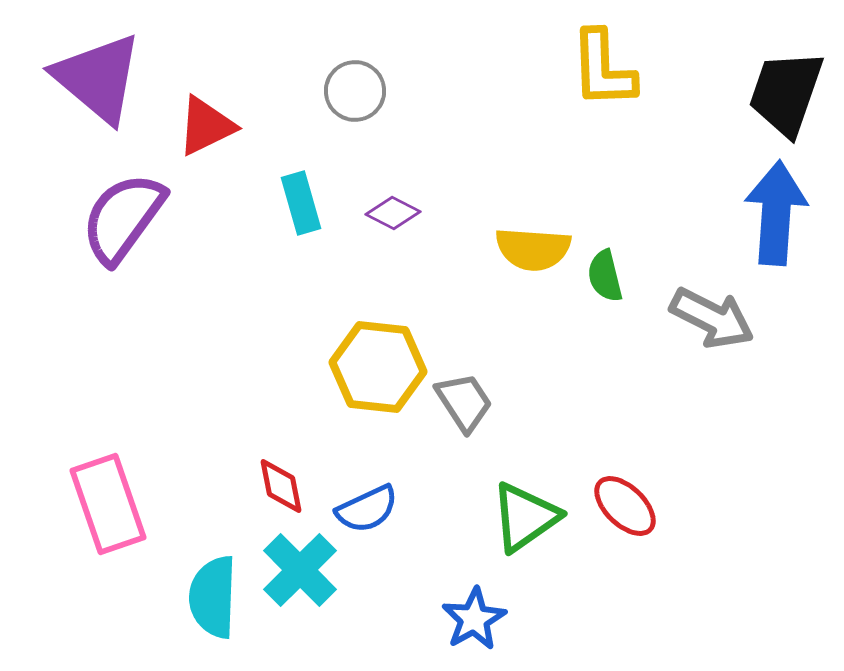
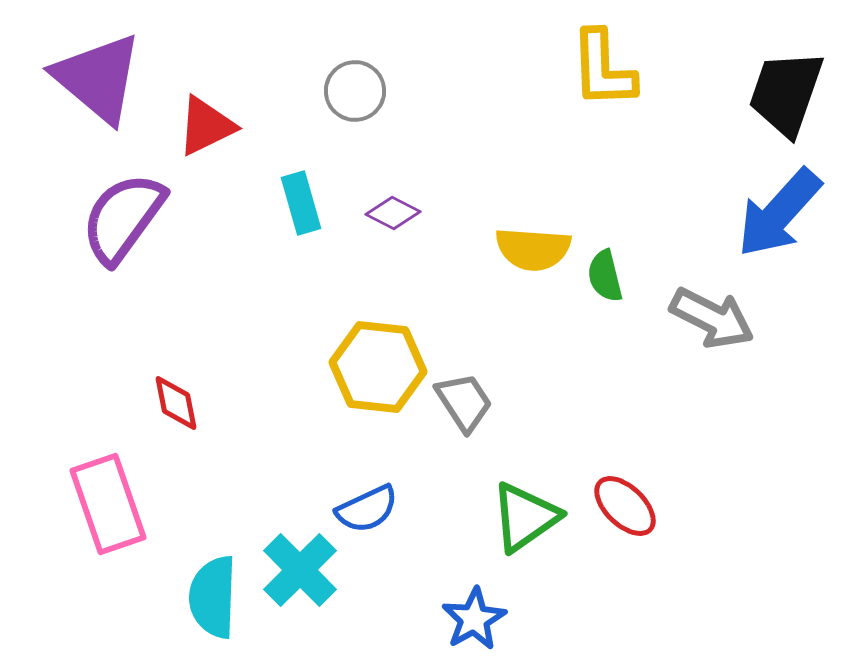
blue arrow: moved 3 px right; rotated 142 degrees counterclockwise
red diamond: moved 105 px left, 83 px up
